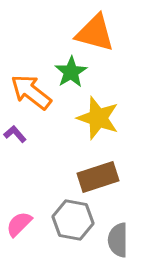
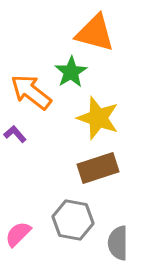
brown rectangle: moved 9 px up
pink semicircle: moved 1 px left, 10 px down
gray semicircle: moved 3 px down
